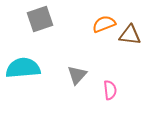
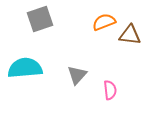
orange semicircle: moved 2 px up
cyan semicircle: moved 2 px right
